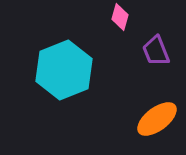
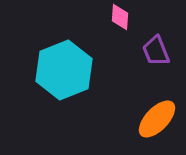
pink diamond: rotated 12 degrees counterclockwise
orange ellipse: rotated 9 degrees counterclockwise
